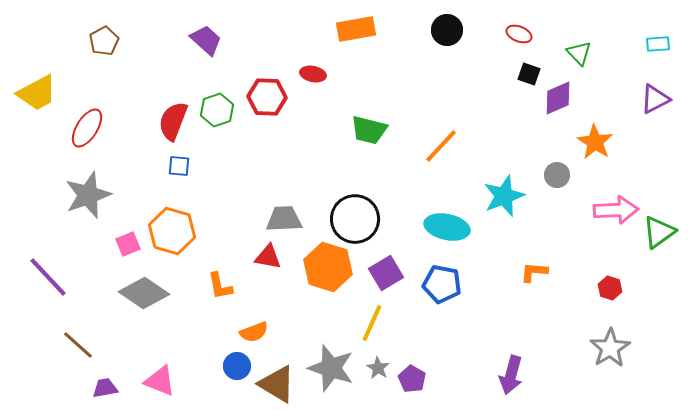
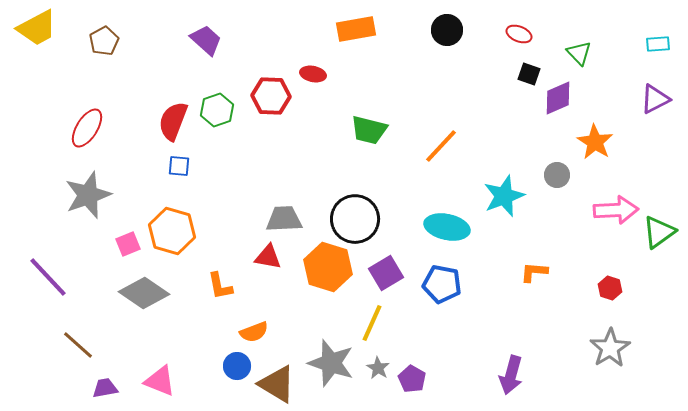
yellow trapezoid at (37, 93): moved 65 px up
red hexagon at (267, 97): moved 4 px right, 1 px up
gray star at (331, 368): moved 5 px up
